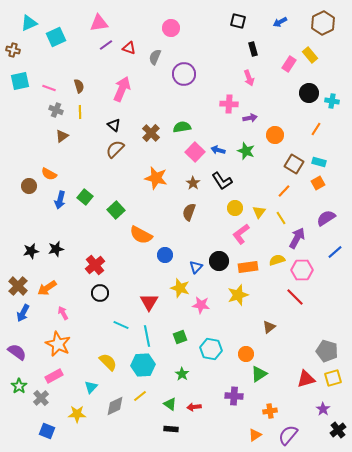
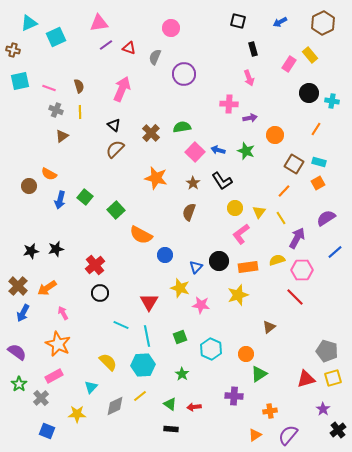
cyan hexagon at (211, 349): rotated 15 degrees clockwise
green star at (19, 386): moved 2 px up
